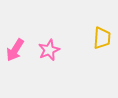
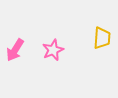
pink star: moved 4 px right
